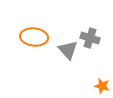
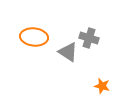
gray cross: moved 1 px left
gray triangle: moved 2 px down; rotated 15 degrees counterclockwise
